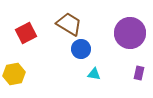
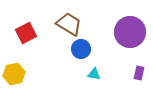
purple circle: moved 1 px up
